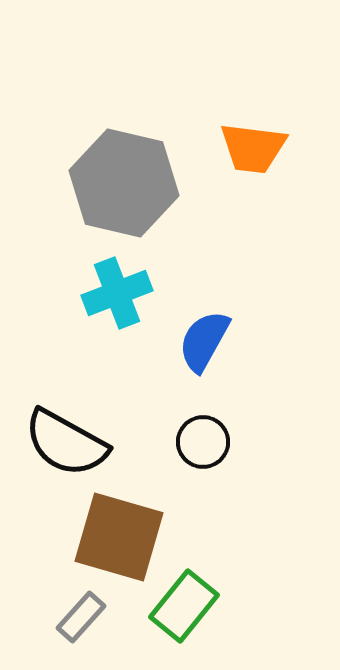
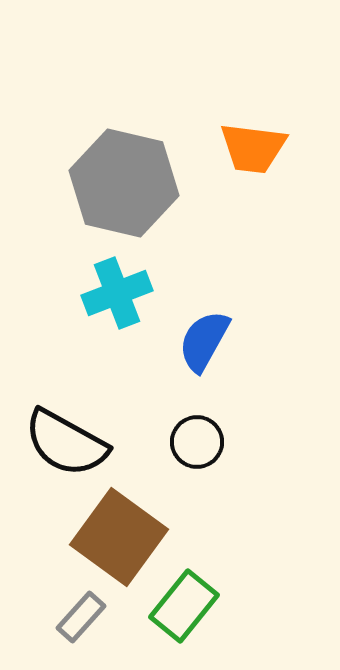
black circle: moved 6 px left
brown square: rotated 20 degrees clockwise
